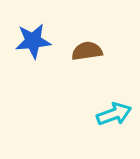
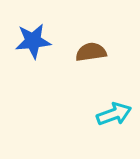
brown semicircle: moved 4 px right, 1 px down
